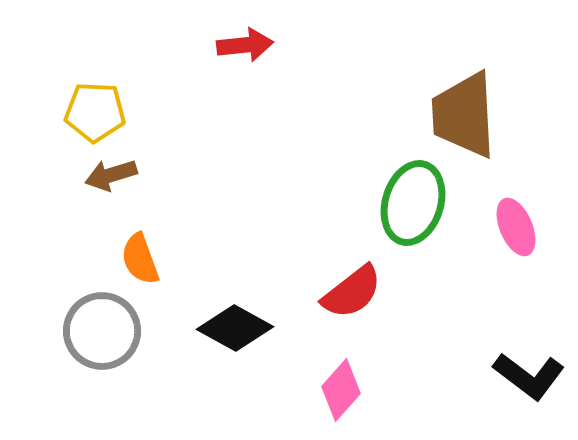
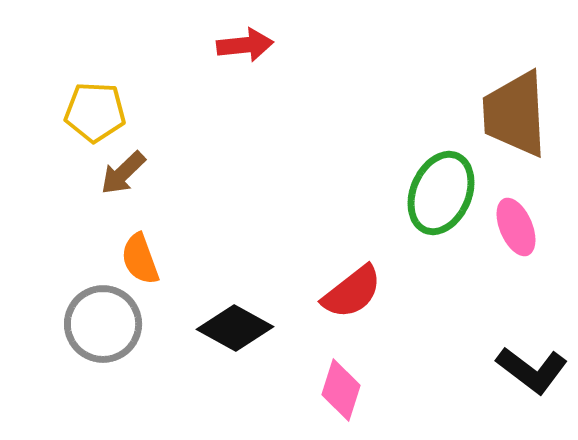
brown trapezoid: moved 51 px right, 1 px up
brown arrow: moved 12 px right, 2 px up; rotated 27 degrees counterclockwise
green ellipse: moved 28 px right, 10 px up; rotated 6 degrees clockwise
gray circle: moved 1 px right, 7 px up
black L-shape: moved 3 px right, 6 px up
pink diamond: rotated 24 degrees counterclockwise
